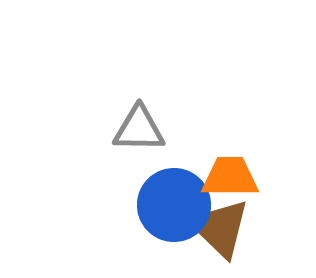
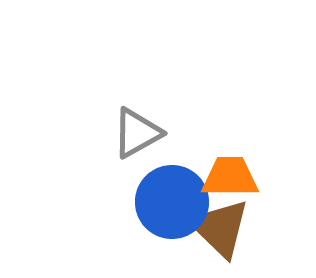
gray triangle: moved 2 px left, 4 px down; rotated 30 degrees counterclockwise
blue circle: moved 2 px left, 3 px up
